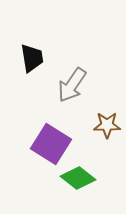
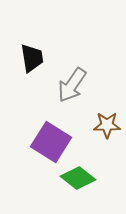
purple square: moved 2 px up
